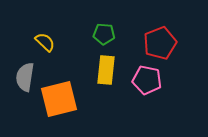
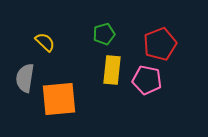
green pentagon: rotated 20 degrees counterclockwise
red pentagon: moved 1 px down
yellow rectangle: moved 6 px right
gray semicircle: moved 1 px down
orange square: rotated 9 degrees clockwise
